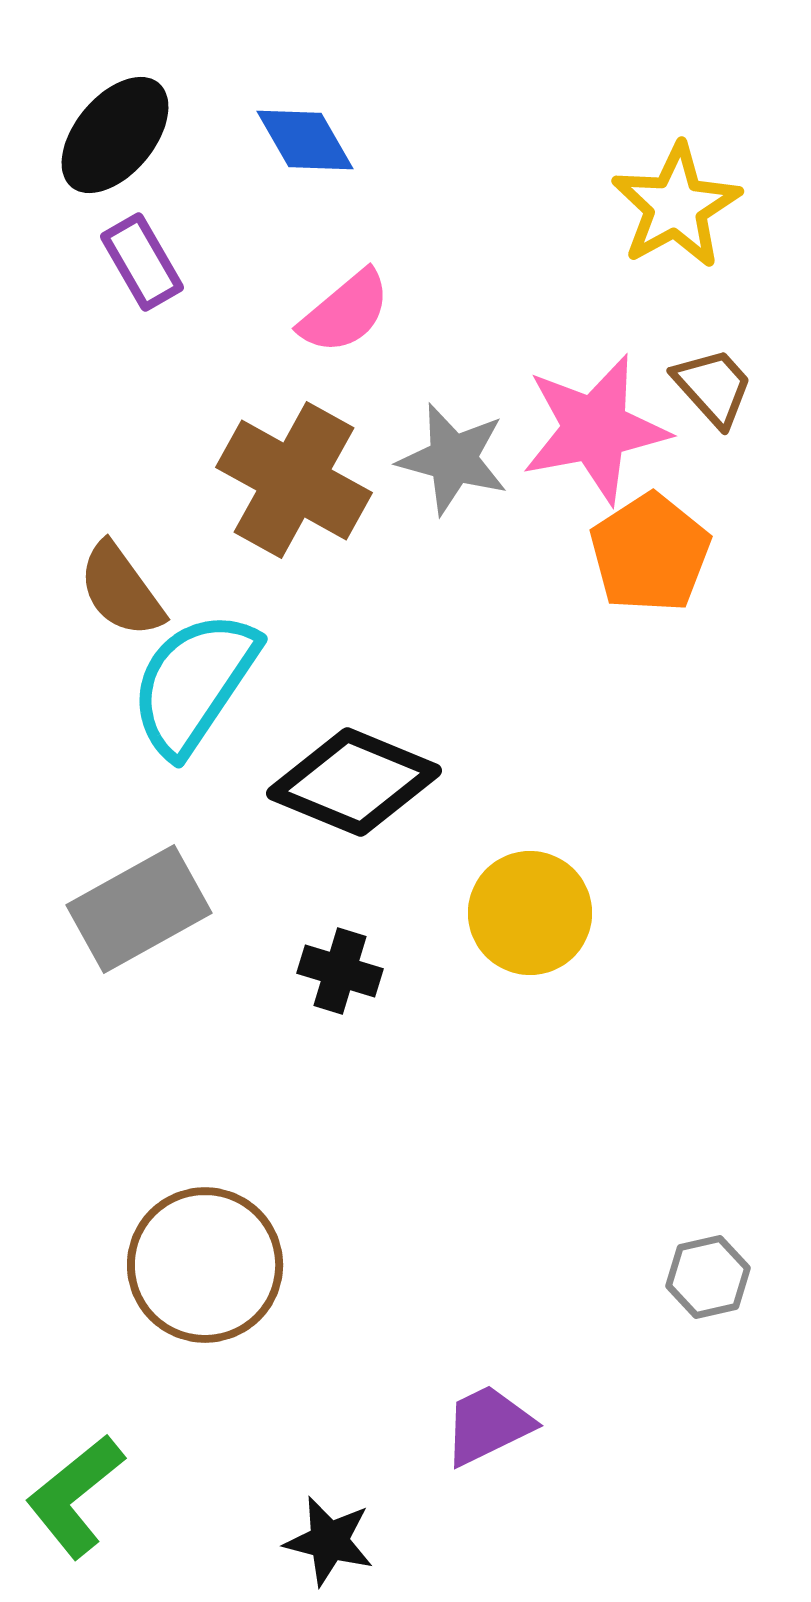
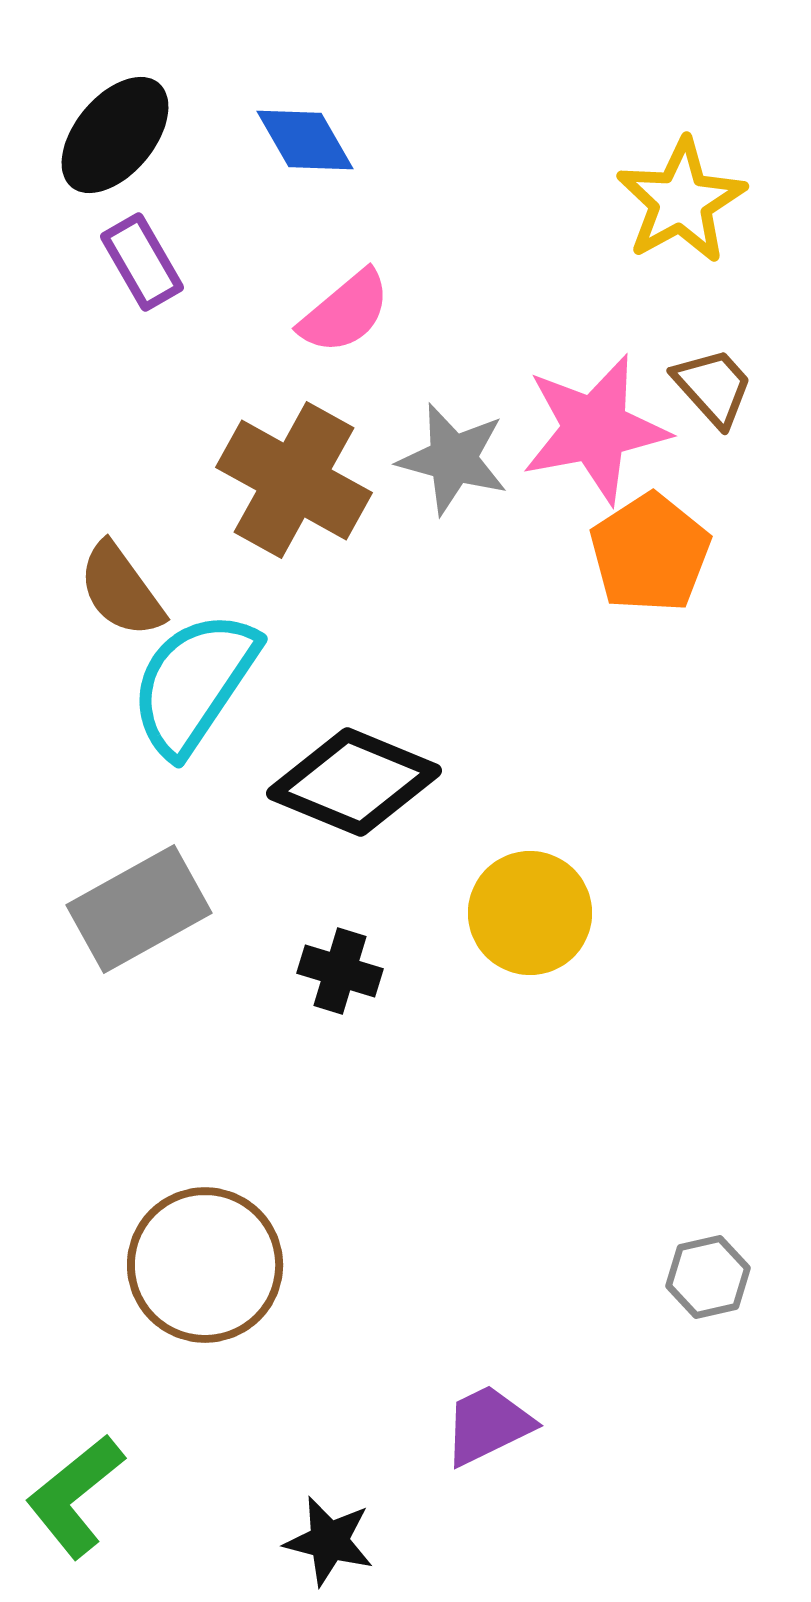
yellow star: moved 5 px right, 5 px up
